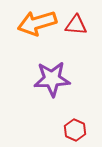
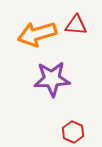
orange arrow: moved 11 px down
red hexagon: moved 2 px left, 2 px down
